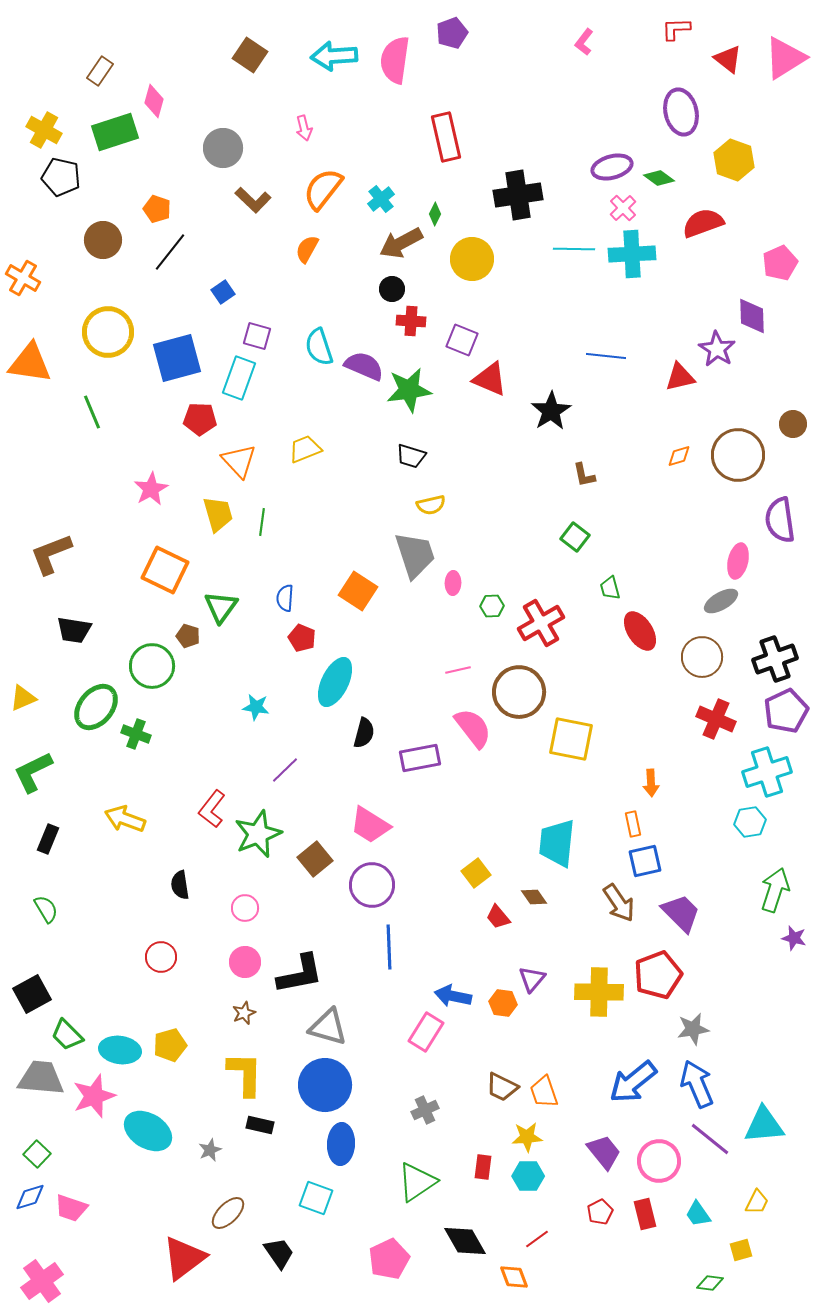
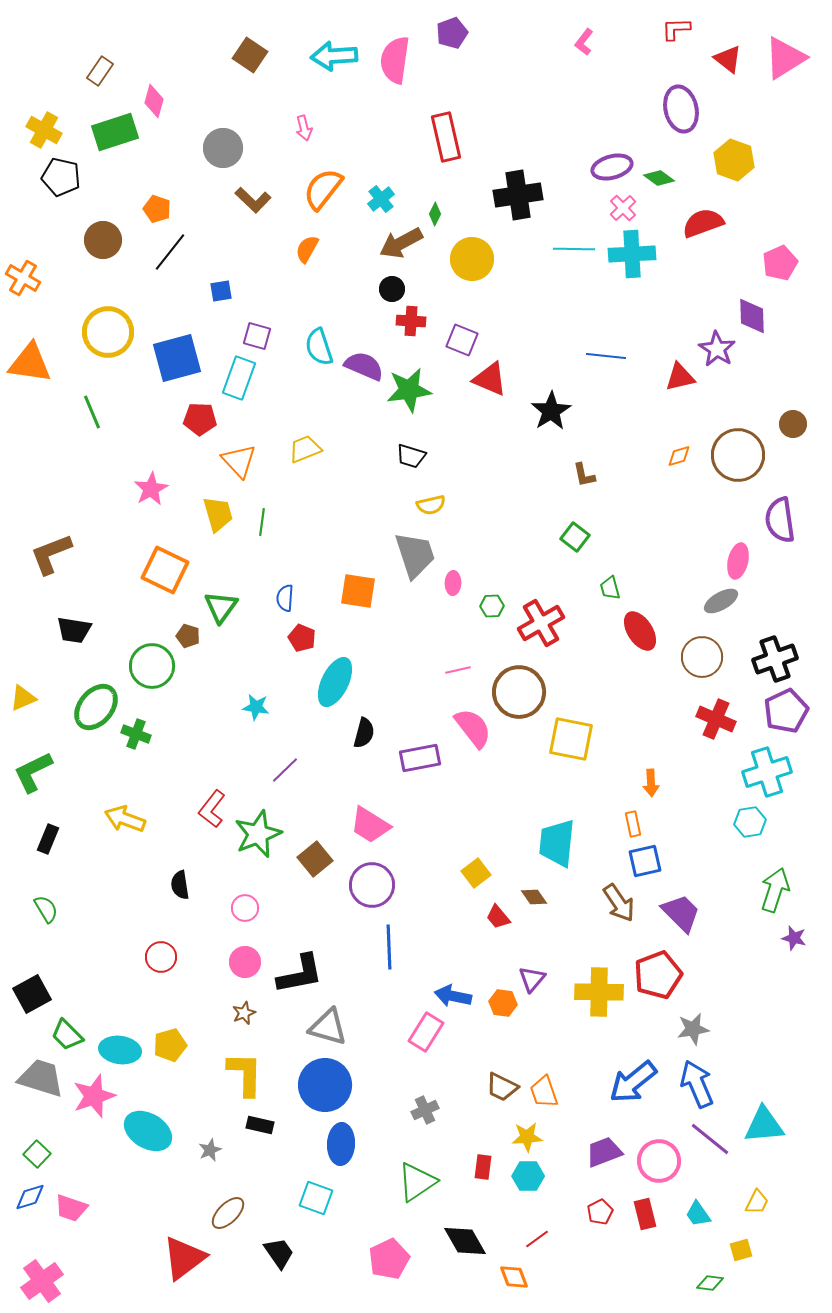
purple ellipse at (681, 112): moved 3 px up
blue square at (223, 292): moved 2 px left, 1 px up; rotated 25 degrees clockwise
orange square at (358, 591): rotated 24 degrees counterclockwise
gray trapezoid at (41, 1078): rotated 12 degrees clockwise
purple trapezoid at (604, 1152): rotated 72 degrees counterclockwise
